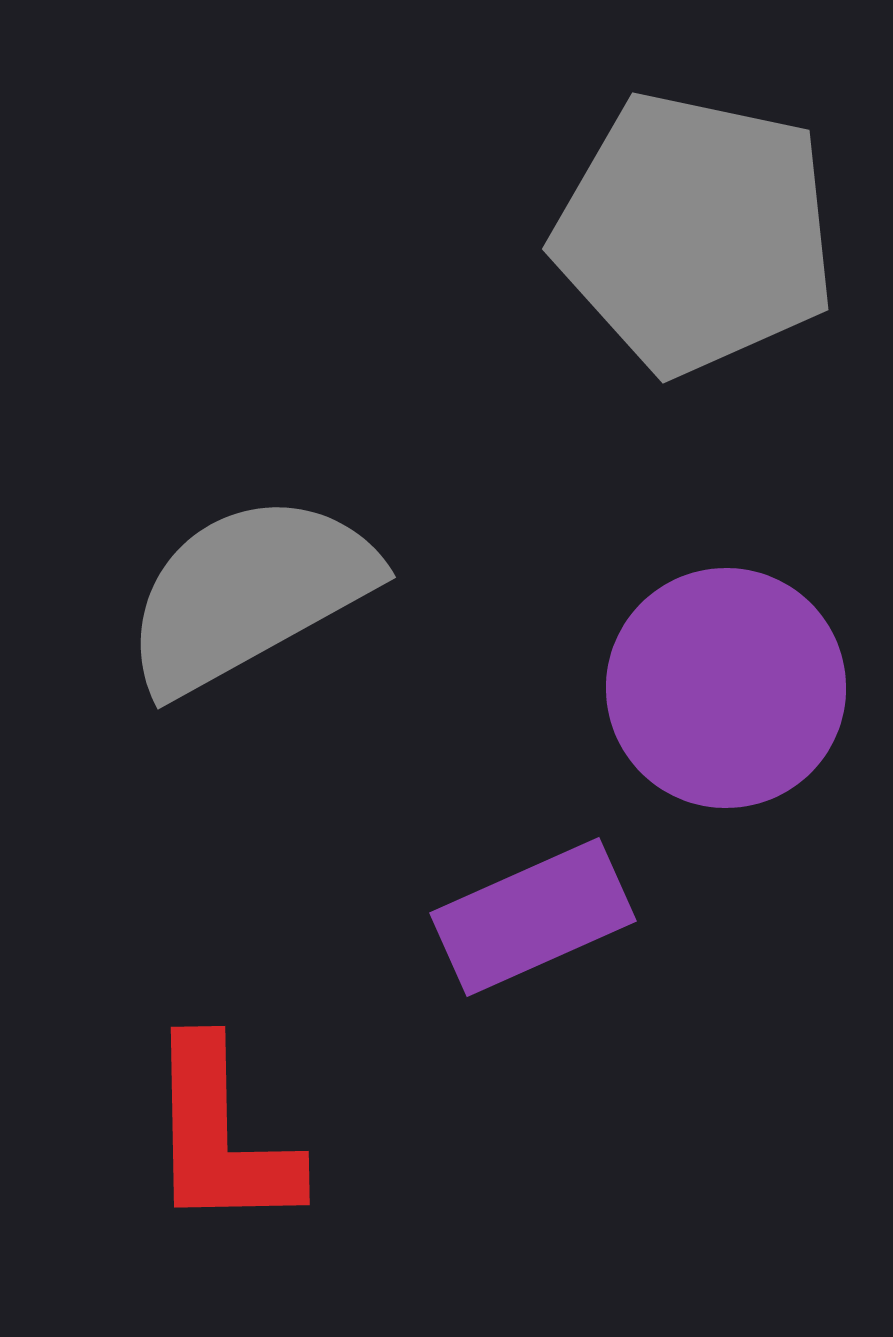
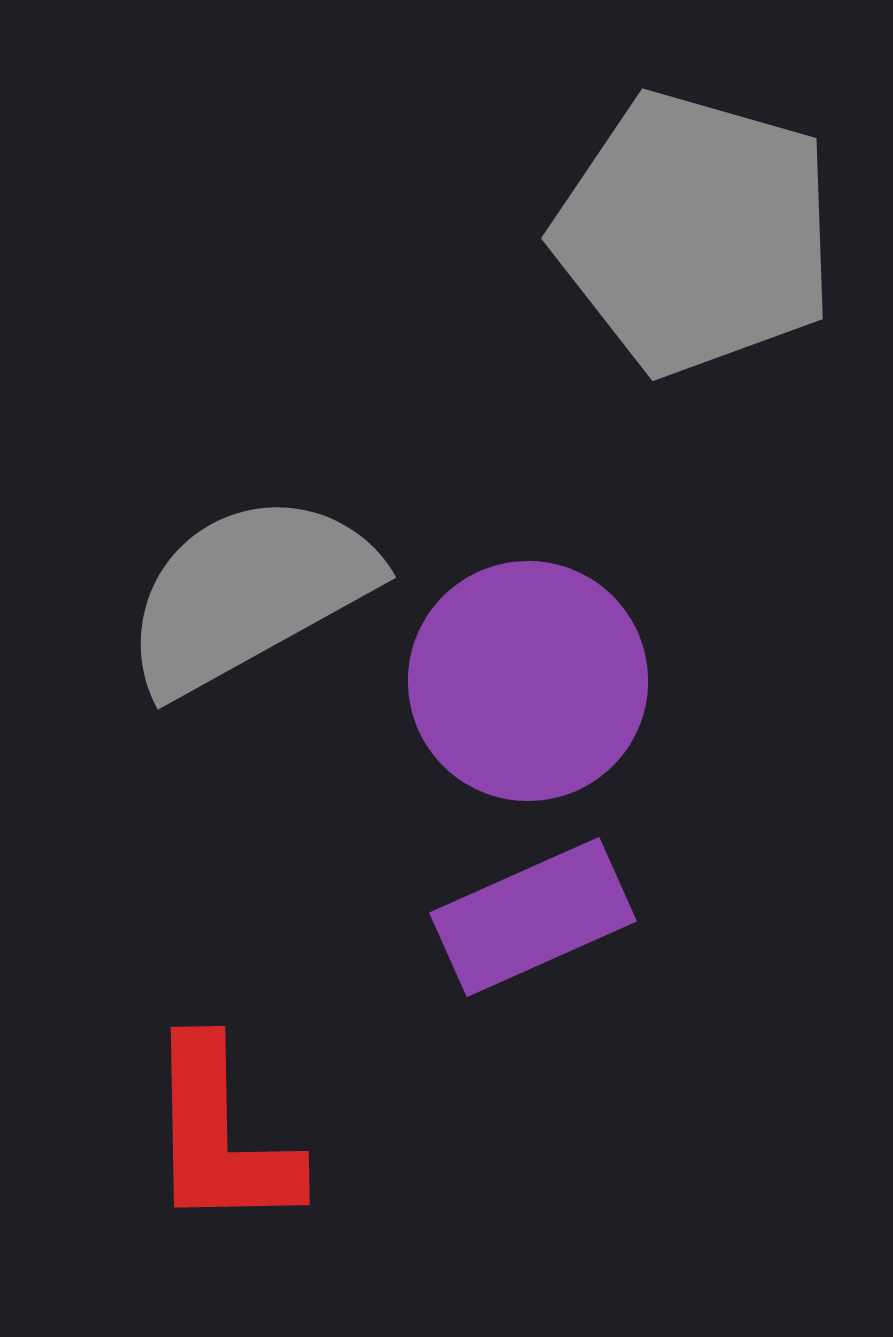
gray pentagon: rotated 4 degrees clockwise
purple circle: moved 198 px left, 7 px up
